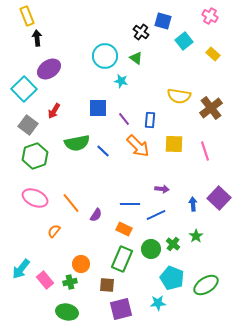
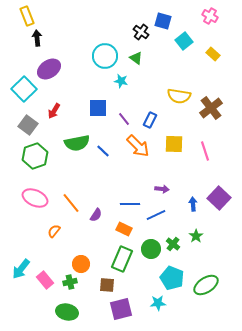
blue rectangle at (150, 120): rotated 21 degrees clockwise
